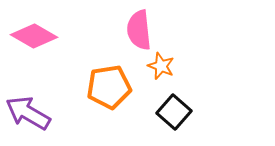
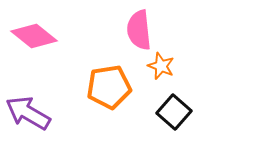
pink diamond: rotated 9 degrees clockwise
